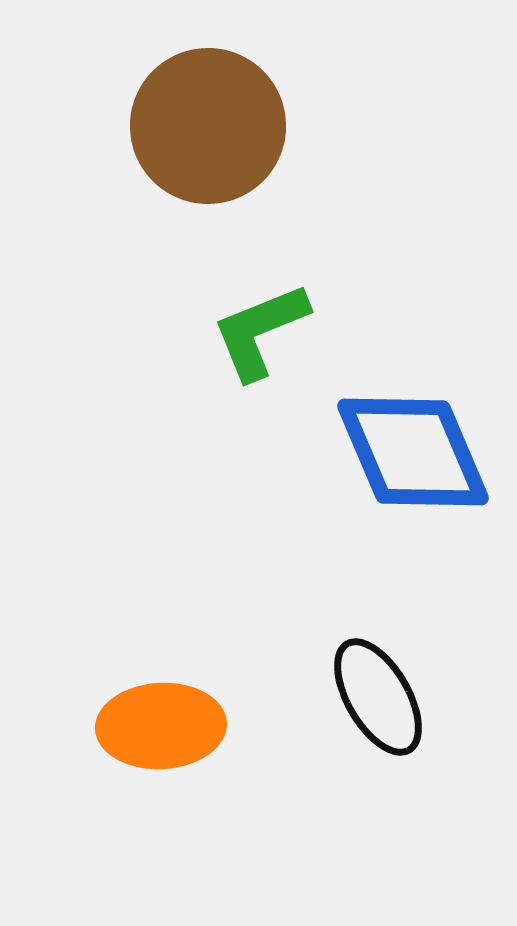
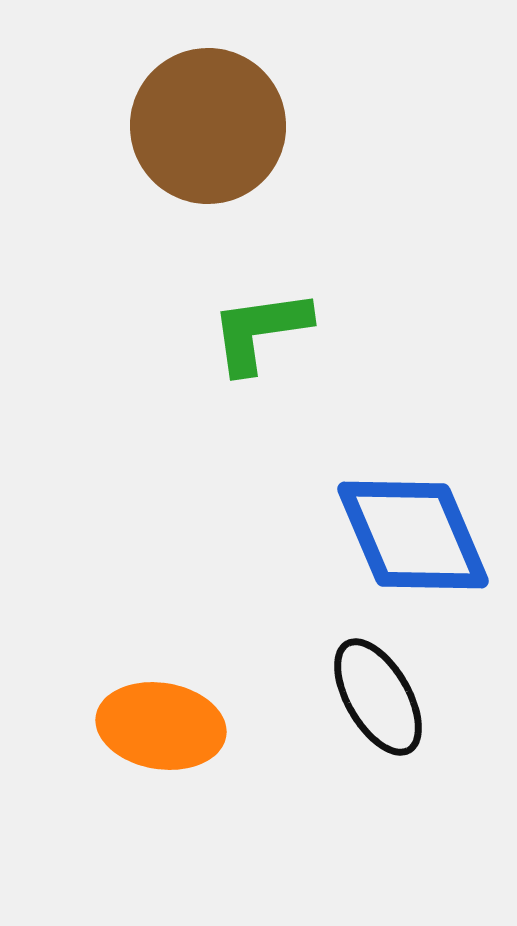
green L-shape: rotated 14 degrees clockwise
blue diamond: moved 83 px down
orange ellipse: rotated 12 degrees clockwise
